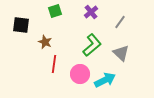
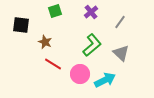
red line: moved 1 px left; rotated 66 degrees counterclockwise
